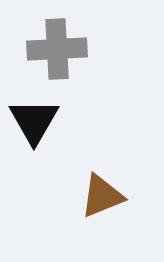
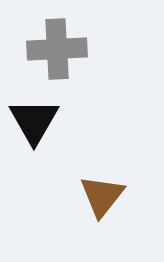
brown triangle: rotated 30 degrees counterclockwise
